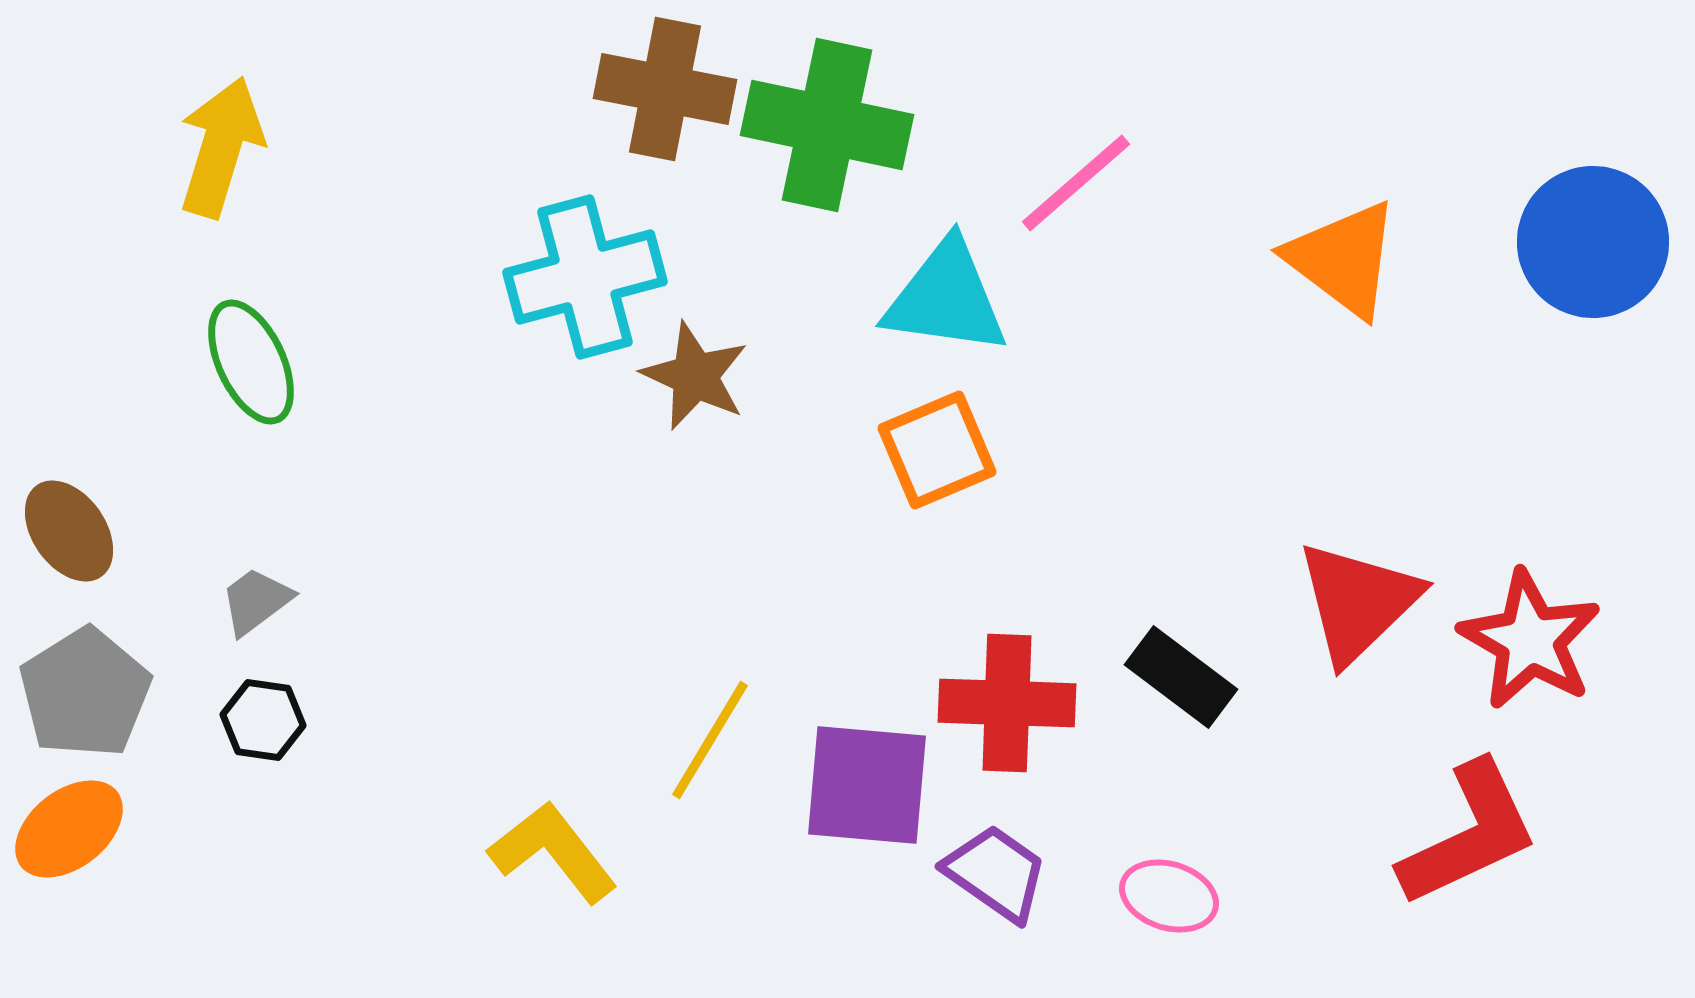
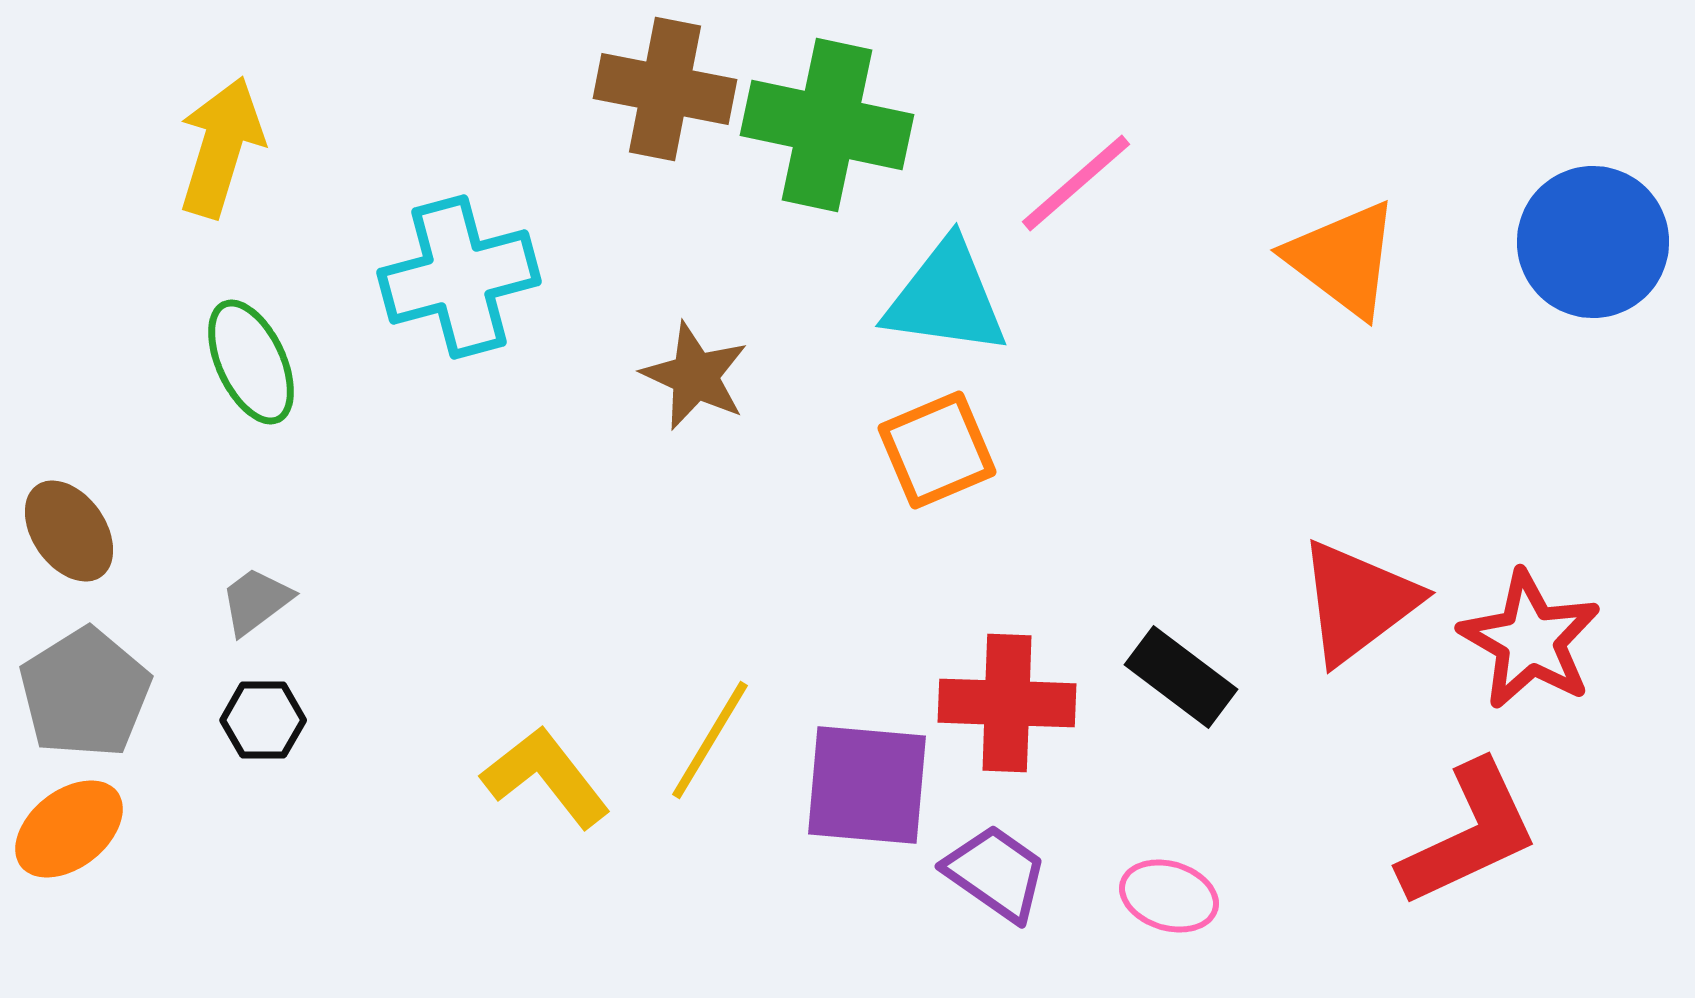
cyan cross: moved 126 px left
red triangle: rotated 7 degrees clockwise
black hexagon: rotated 8 degrees counterclockwise
yellow L-shape: moved 7 px left, 75 px up
